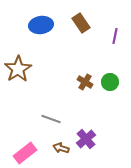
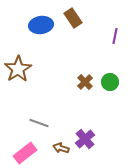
brown rectangle: moved 8 px left, 5 px up
brown cross: rotated 14 degrees clockwise
gray line: moved 12 px left, 4 px down
purple cross: moved 1 px left
